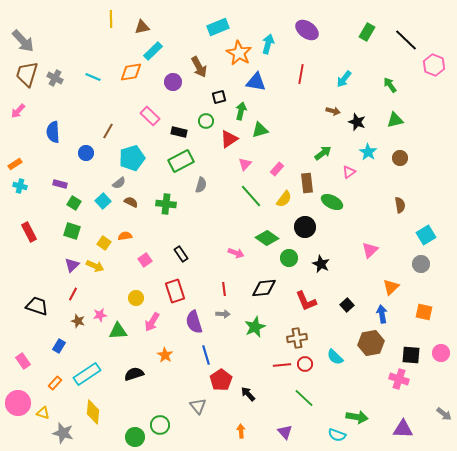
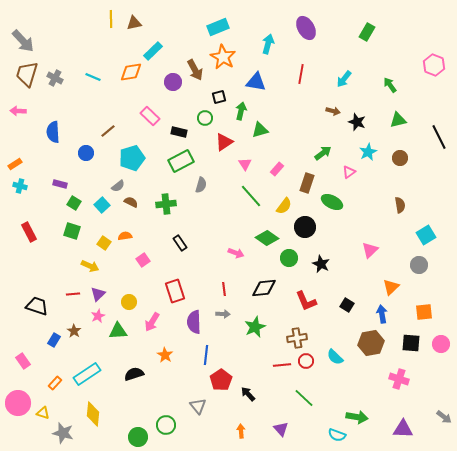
brown triangle at (142, 27): moved 8 px left, 4 px up
purple ellipse at (307, 30): moved 1 px left, 2 px up; rotated 25 degrees clockwise
black line at (406, 40): moved 33 px right, 97 px down; rotated 20 degrees clockwise
orange star at (239, 53): moved 16 px left, 4 px down
brown arrow at (199, 67): moved 4 px left, 3 px down
pink arrow at (18, 111): rotated 49 degrees clockwise
green triangle at (395, 120): moved 3 px right
green circle at (206, 121): moved 1 px left, 3 px up
brown line at (108, 131): rotated 21 degrees clockwise
red triangle at (229, 139): moved 5 px left, 3 px down
cyan star at (368, 152): rotated 12 degrees clockwise
pink triangle at (245, 164): rotated 16 degrees counterclockwise
gray semicircle at (119, 183): moved 1 px left, 3 px down
brown rectangle at (307, 183): rotated 24 degrees clockwise
yellow semicircle at (284, 199): moved 7 px down
cyan square at (103, 201): moved 1 px left, 4 px down
green cross at (166, 204): rotated 12 degrees counterclockwise
black rectangle at (181, 254): moved 1 px left, 11 px up
pink square at (145, 260): moved 2 px left
gray circle at (421, 264): moved 2 px left, 1 px down
purple triangle at (72, 265): moved 26 px right, 29 px down
yellow arrow at (95, 266): moved 5 px left
red line at (73, 294): rotated 56 degrees clockwise
yellow circle at (136, 298): moved 7 px left, 4 px down
black square at (347, 305): rotated 16 degrees counterclockwise
orange square at (424, 312): rotated 18 degrees counterclockwise
pink star at (100, 315): moved 2 px left, 1 px down; rotated 16 degrees counterclockwise
brown star at (78, 321): moved 4 px left, 10 px down; rotated 16 degrees clockwise
purple semicircle at (194, 322): rotated 15 degrees clockwise
blue rectangle at (59, 346): moved 5 px left, 6 px up
pink circle at (441, 353): moved 9 px up
blue line at (206, 355): rotated 24 degrees clockwise
black square at (411, 355): moved 12 px up
red circle at (305, 364): moved 1 px right, 3 px up
yellow diamond at (93, 412): moved 2 px down
gray arrow at (444, 414): moved 3 px down
green circle at (160, 425): moved 6 px right
purple triangle at (285, 432): moved 4 px left, 3 px up
green circle at (135, 437): moved 3 px right
